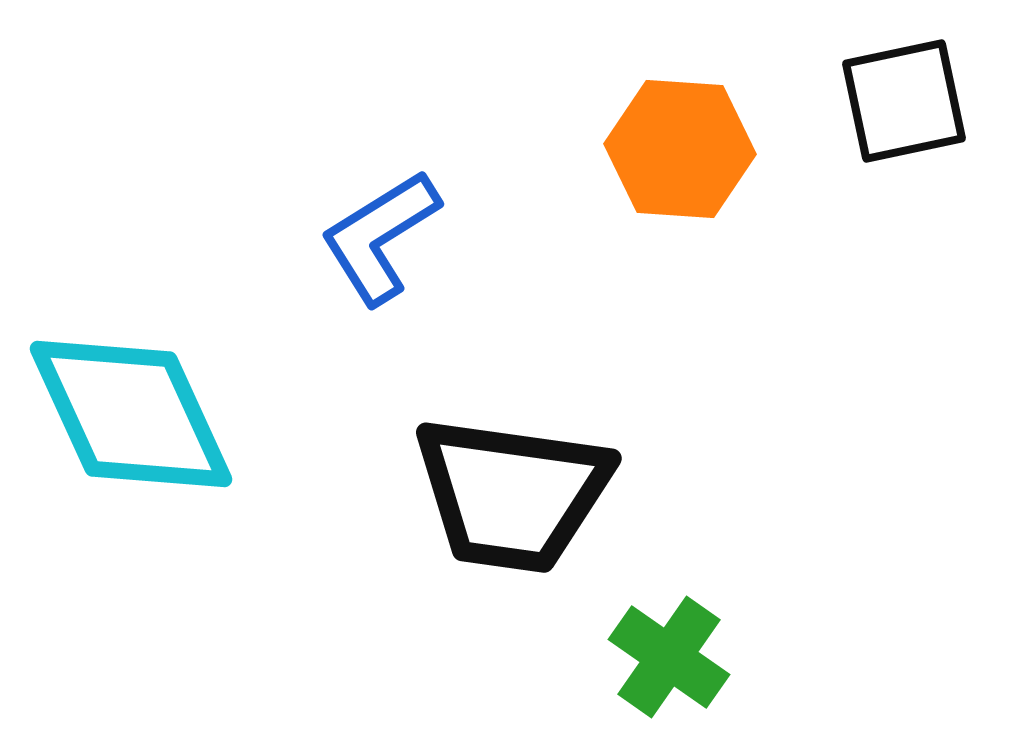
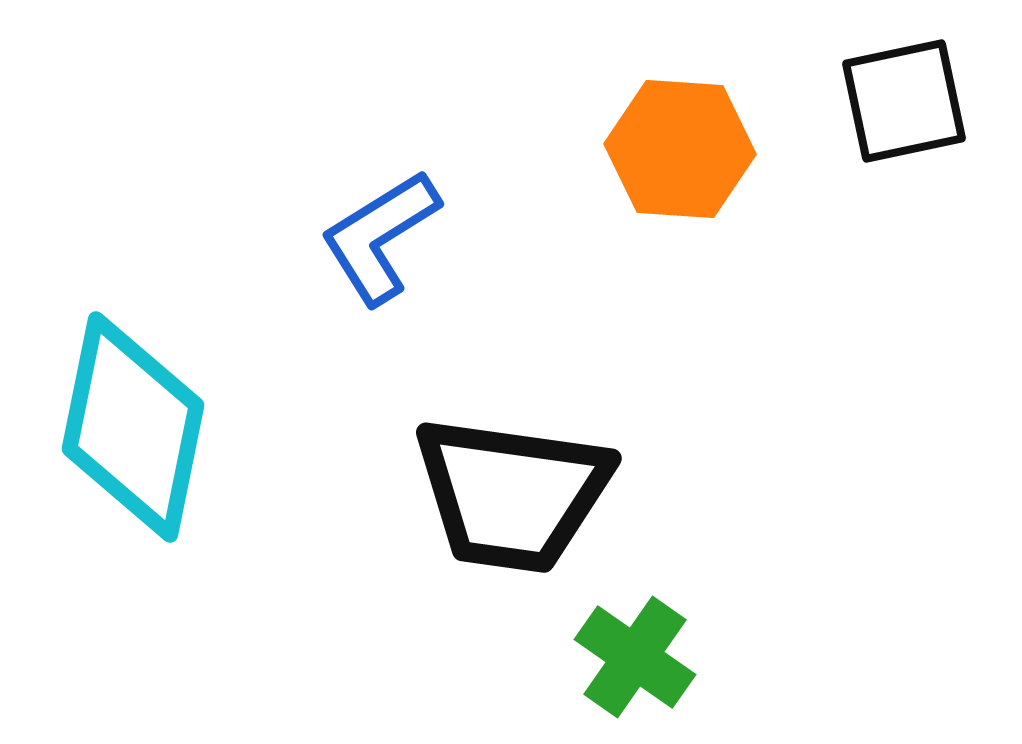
cyan diamond: moved 2 px right, 13 px down; rotated 36 degrees clockwise
green cross: moved 34 px left
